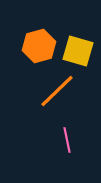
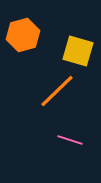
orange hexagon: moved 16 px left, 11 px up
pink line: moved 3 px right; rotated 60 degrees counterclockwise
